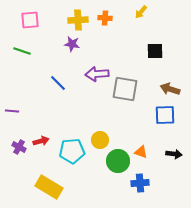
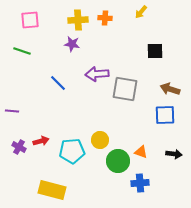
yellow rectangle: moved 3 px right, 3 px down; rotated 16 degrees counterclockwise
